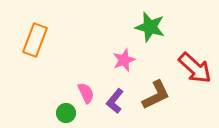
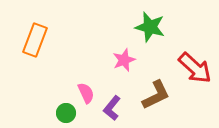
purple L-shape: moved 3 px left, 7 px down
